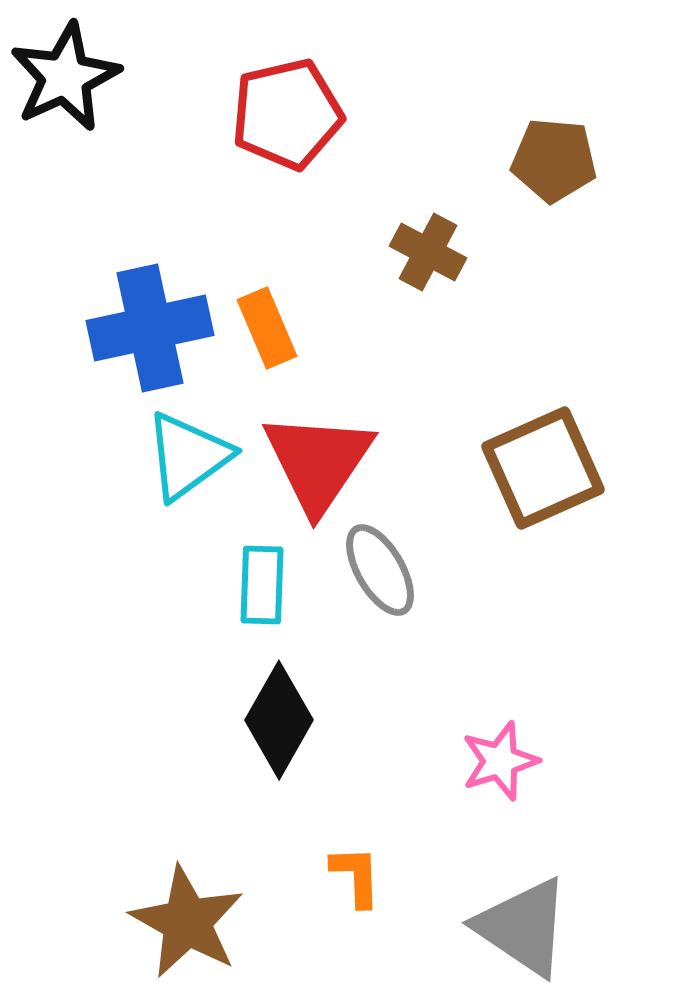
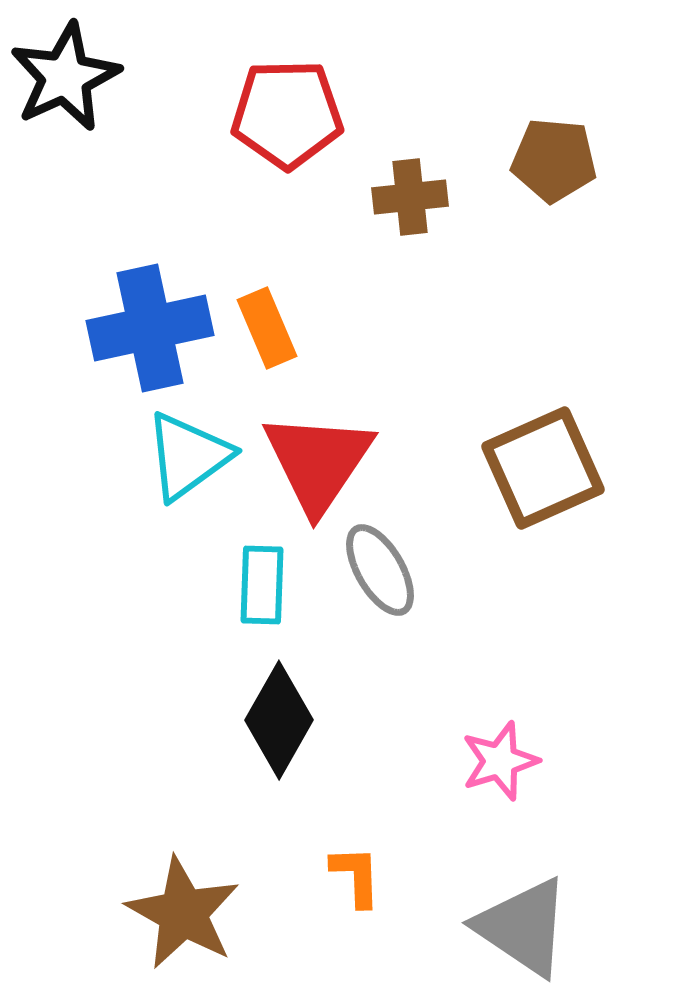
red pentagon: rotated 12 degrees clockwise
brown cross: moved 18 px left, 55 px up; rotated 34 degrees counterclockwise
brown star: moved 4 px left, 9 px up
